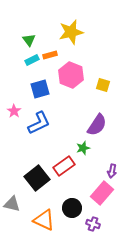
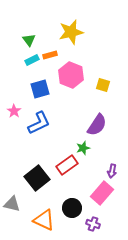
red rectangle: moved 3 px right, 1 px up
